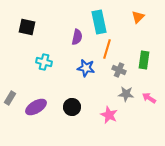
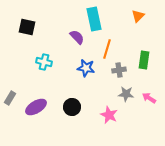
orange triangle: moved 1 px up
cyan rectangle: moved 5 px left, 3 px up
purple semicircle: rotated 56 degrees counterclockwise
gray cross: rotated 32 degrees counterclockwise
